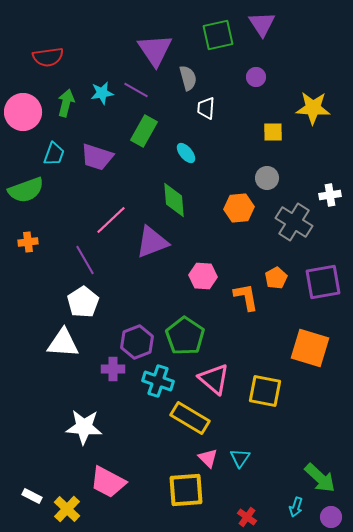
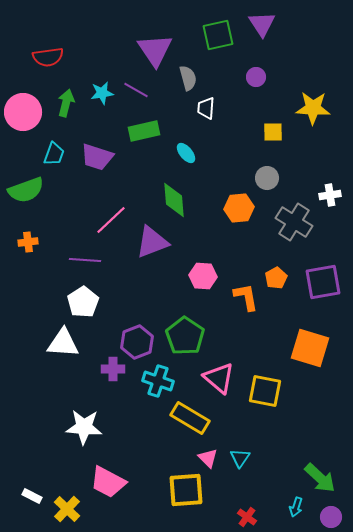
green rectangle at (144, 131): rotated 48 degrees clockwise
purple line at (85, 260): rotated 56 degrees counterclockwise
pink triangle at (214, 379): moved 5 px right, 1 px up
